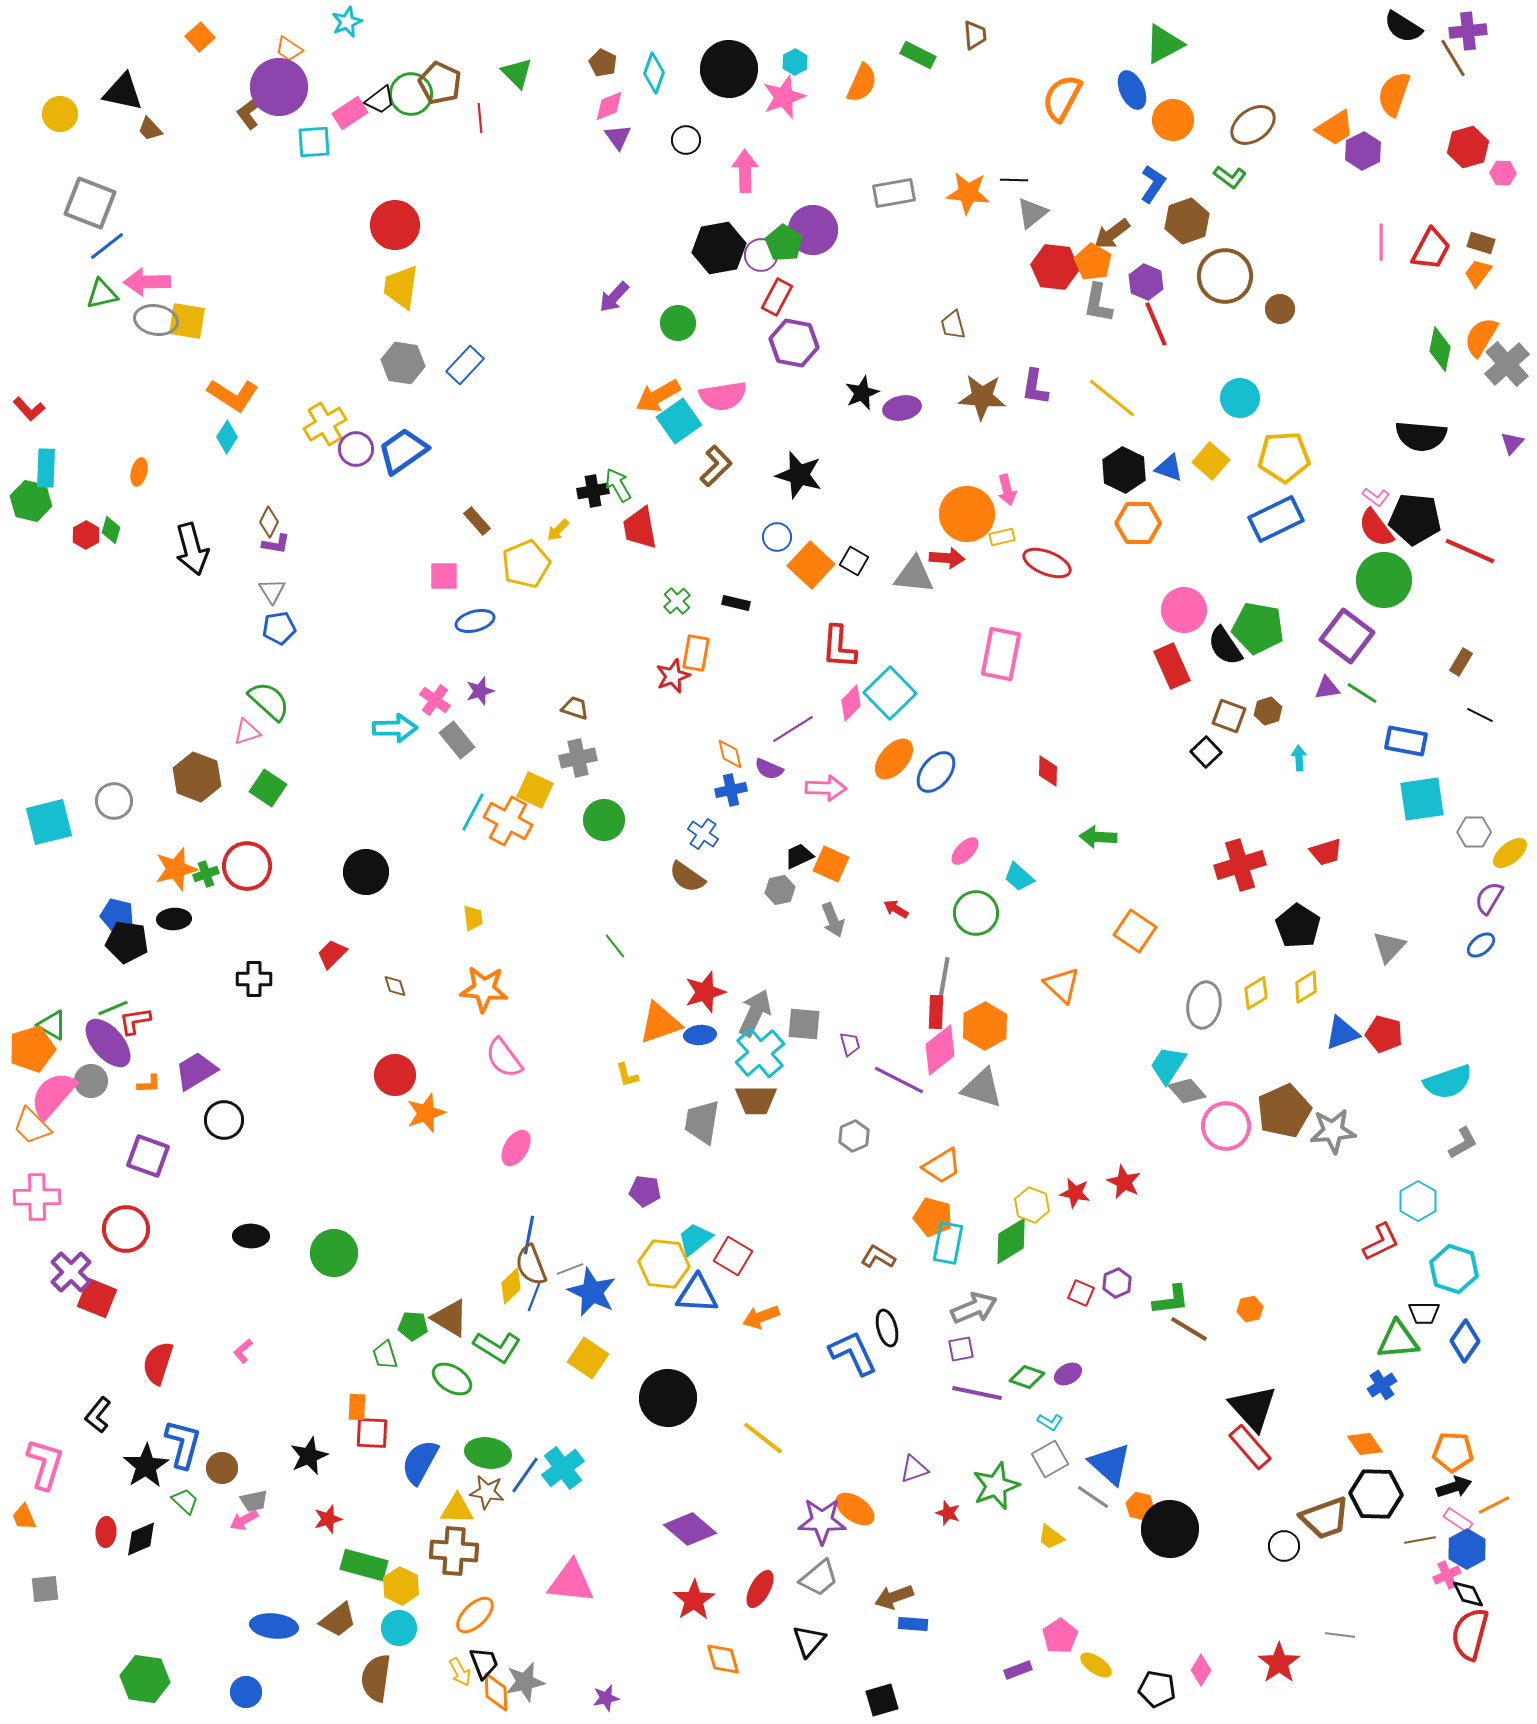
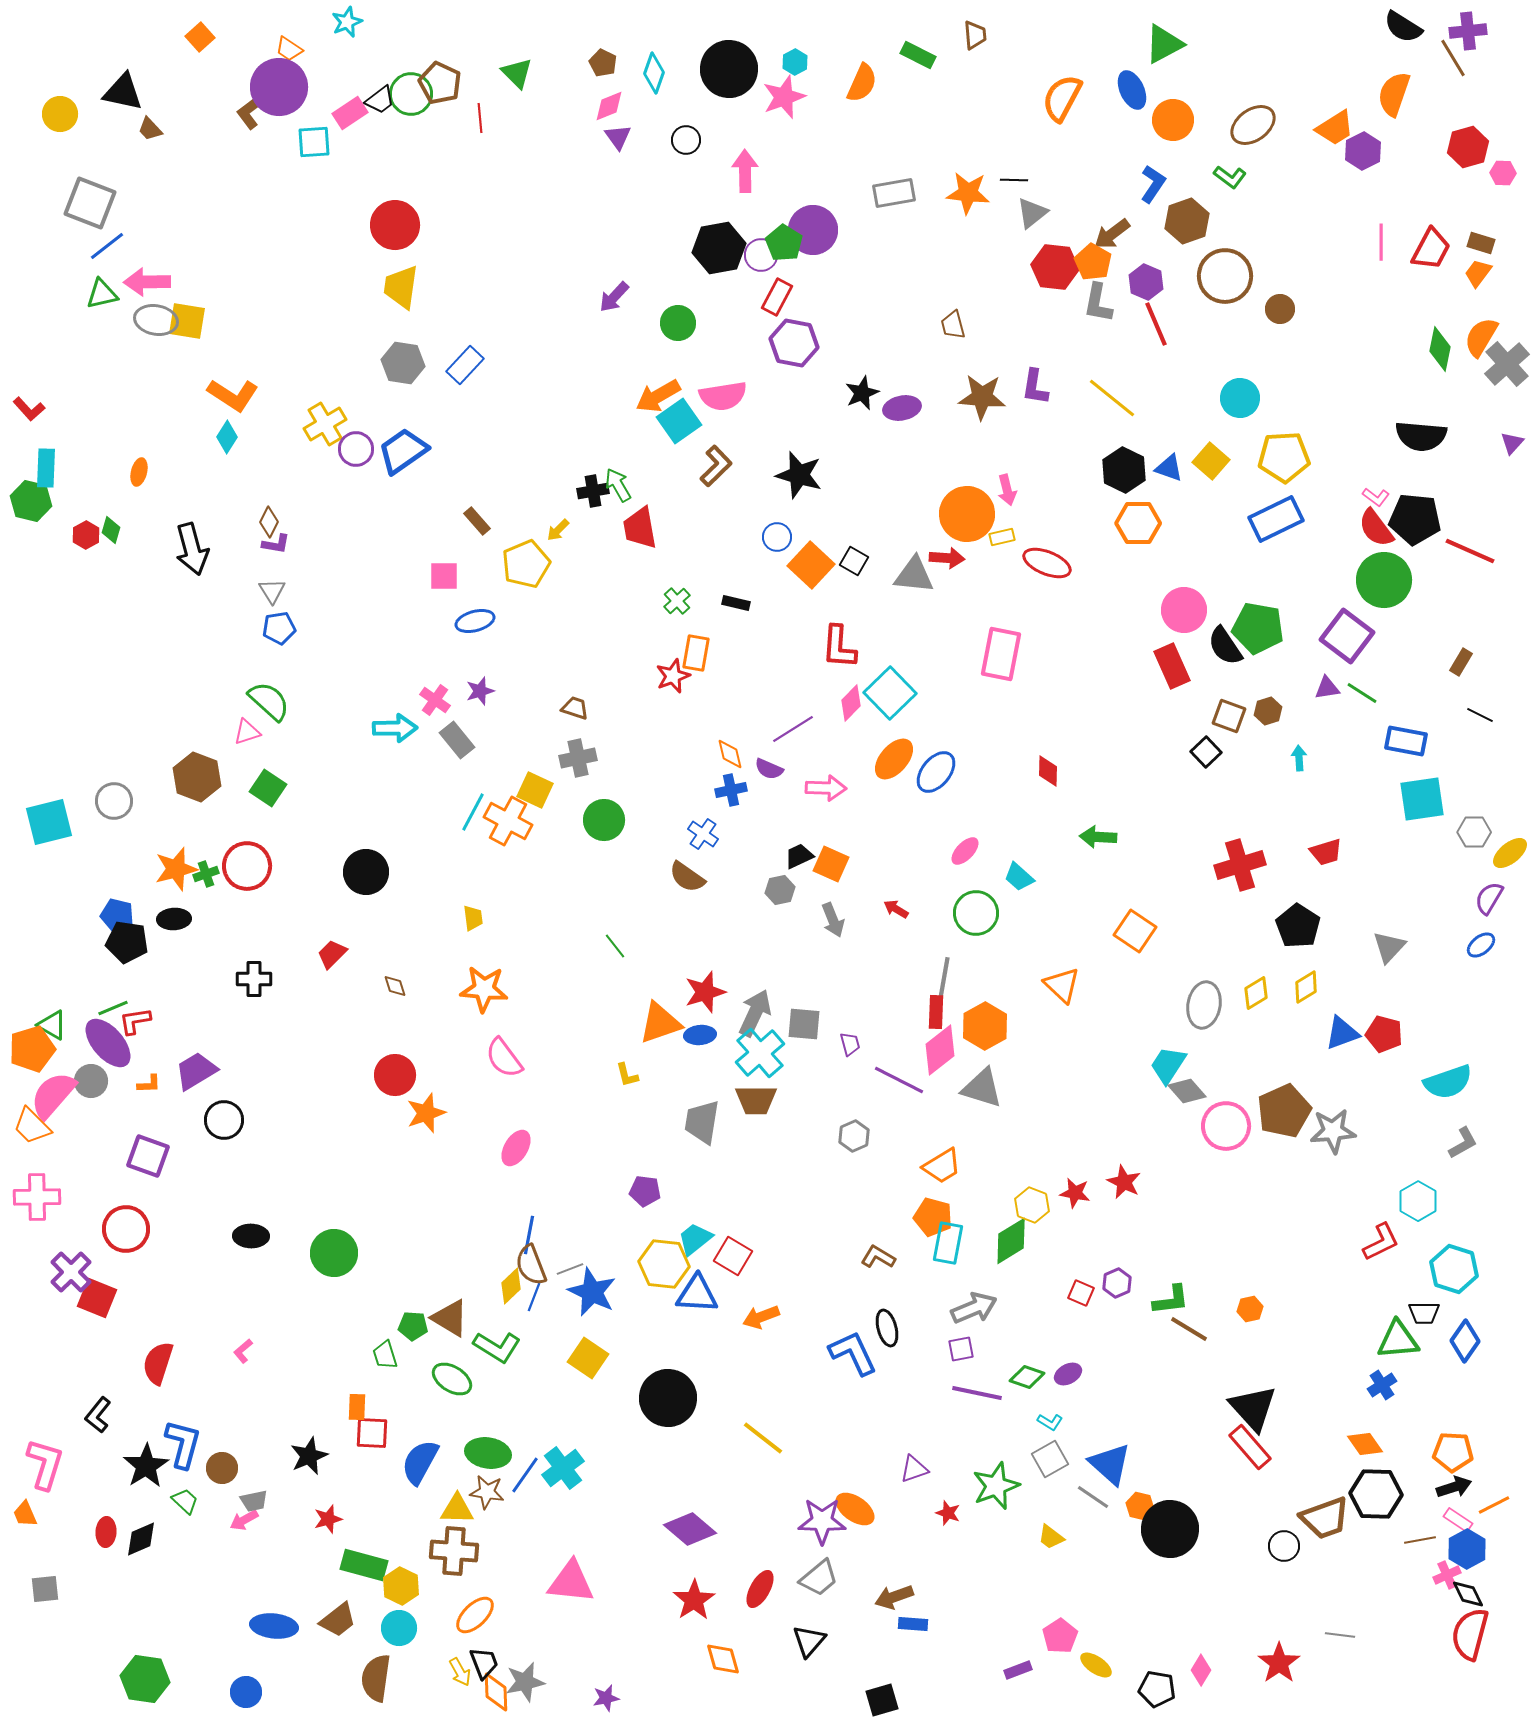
orange trapezoid at (24, 1517): moved 1 px right, 3 px up
